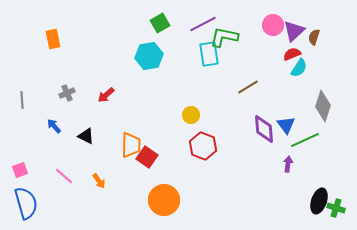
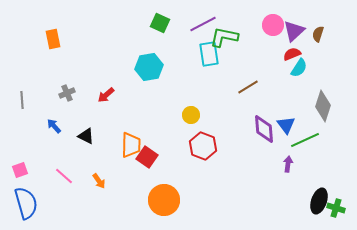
green square: rotated 36 degrees counterclockwise
brown semicircle: moved 4 px right, 3 px up
cyan hexagon: moved 11 px down
